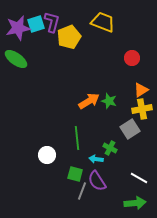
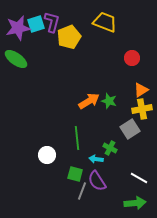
yellow trapezoid: moved 2 px right
